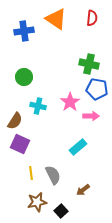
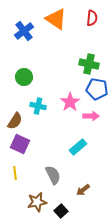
blue cross: rotated 30 degrees counterclockwise
yellow line: moved 16 px left
